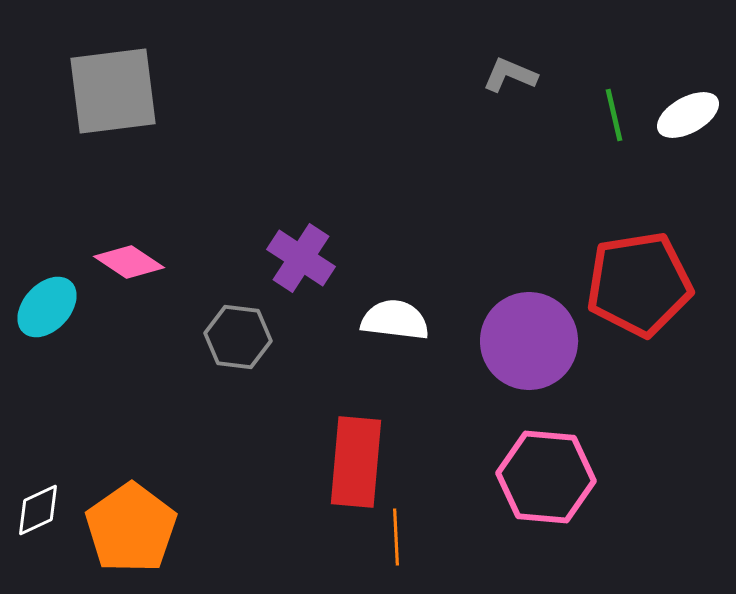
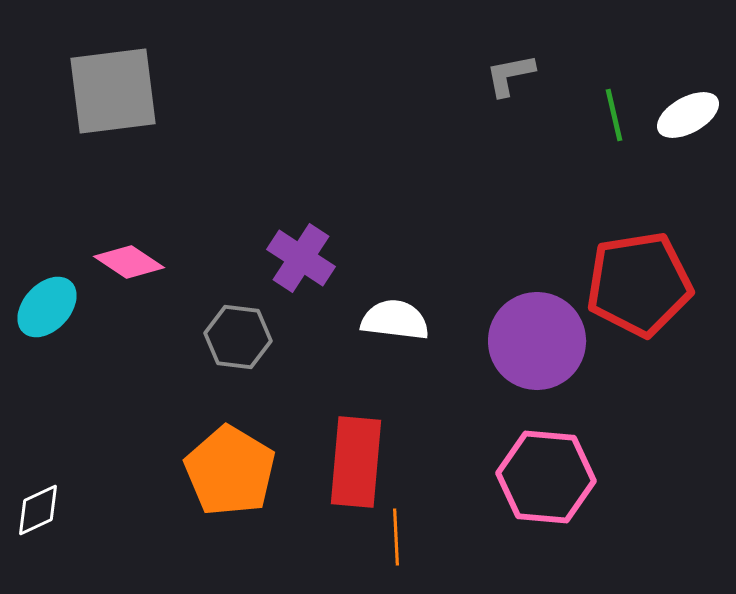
gray L-shape: rotated 34 degrees counterclockwise
purple circle: moved 8 px right
orange pentagon: moved 99 px right, 57 px up; rotated 6 degrees counterclockwise
